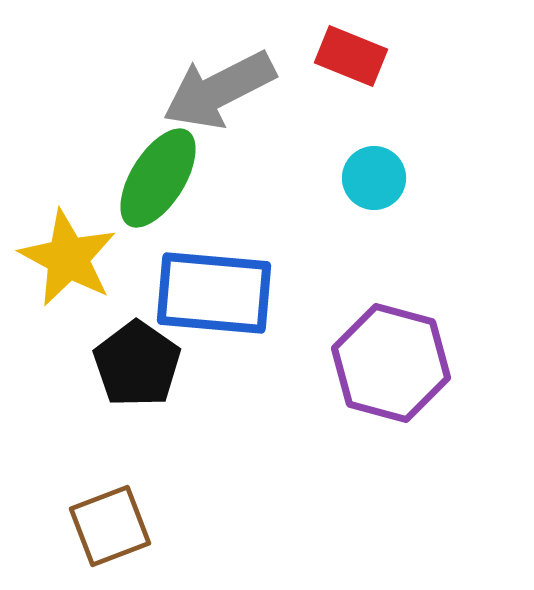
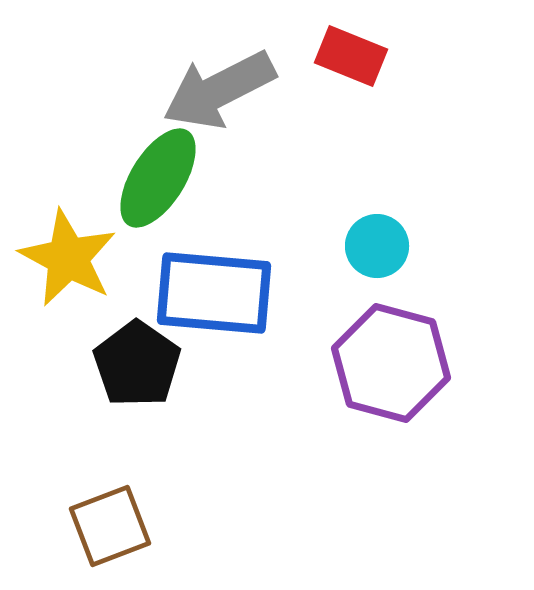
cyan circle: moved 3 px right, 68 px down
